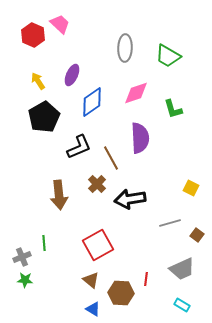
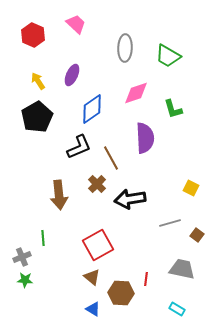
pink trapezoid: moved 16 px right
blue diamond: moved 7 px down
black pentagon: moved 7 px left
purple semicircle: moved 5 px right
green line: moved 1 px left, 5 px up
gray trapezoid: rotated 144 degrees counterclockwise
brown triangle: moved 1 px right, 3 px up
cyan rectangle: moved 5 px left, 4 px down
